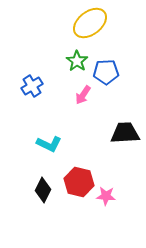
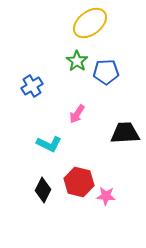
pink arrow: moved 6 px left, 19 px down
